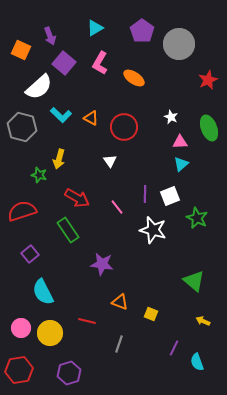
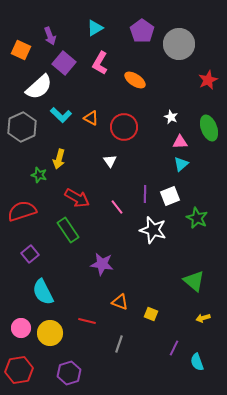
orange ellipse at (134, 78): moved 1 px right, 2 px down
gray hexagon at (22, 127): rotated 20 degrees clockwise
yellow arrow at (203, 321): moved 3 px up; rotated 40 degrees counterclockwise
